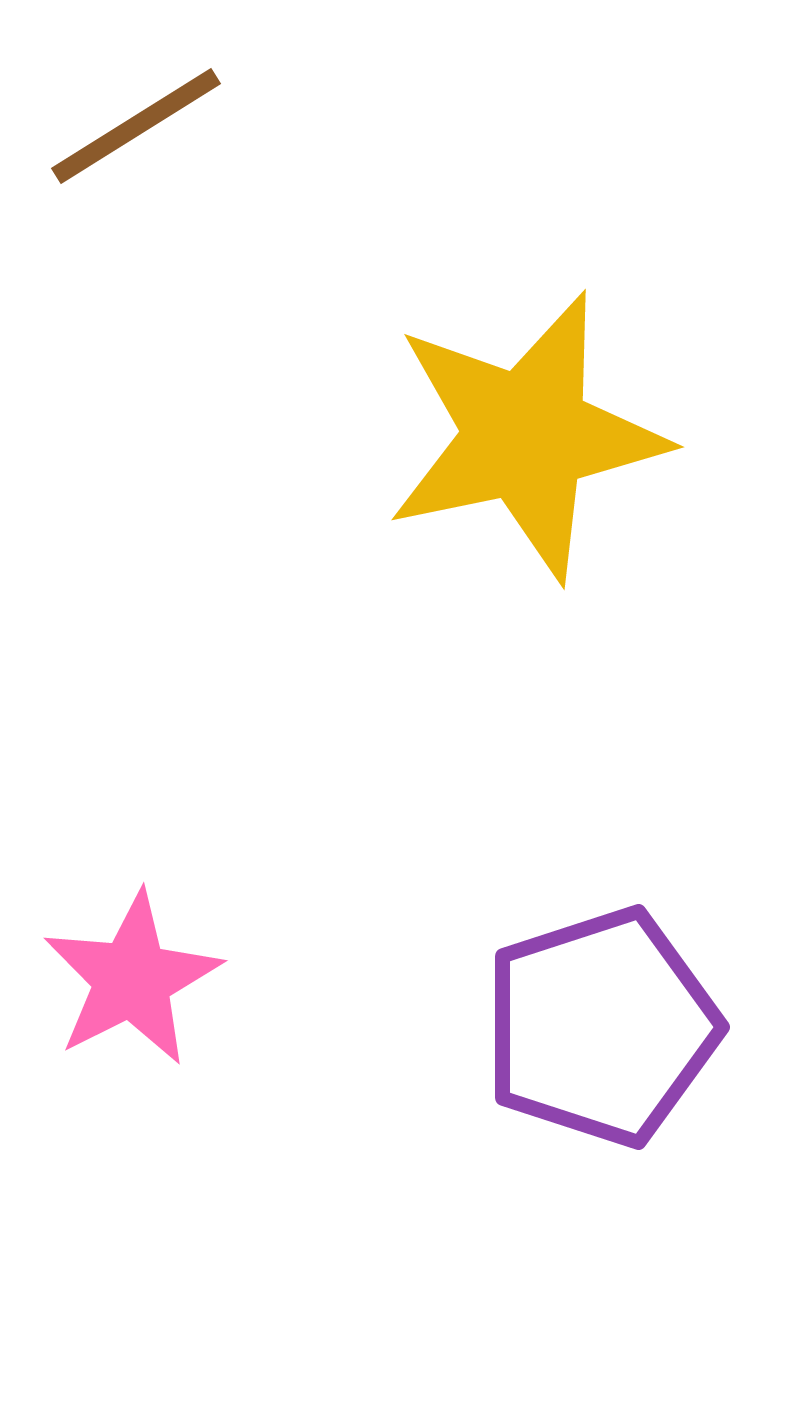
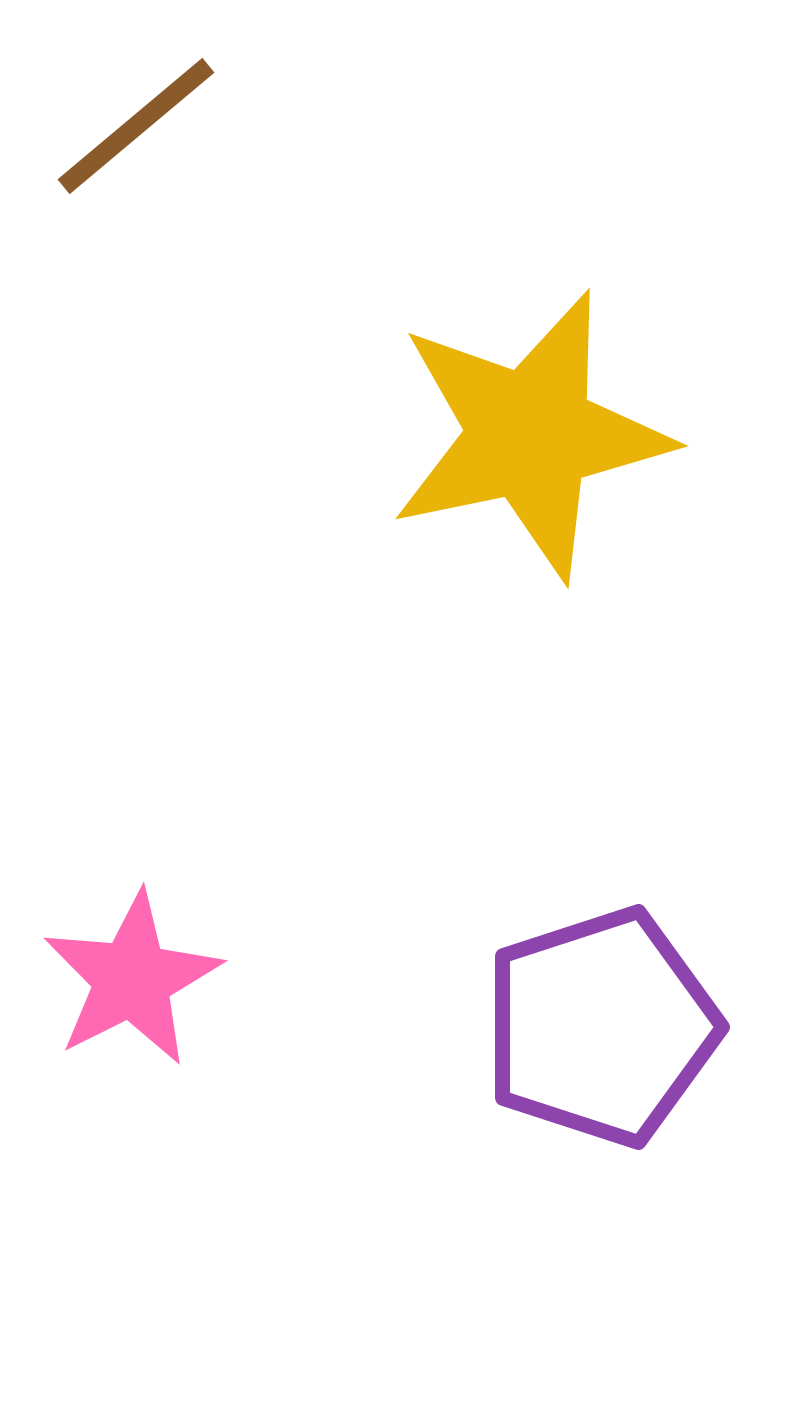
brown line: rotated 8 degrees counterclockwise
yellow star: moved 4 px right, 1 px up
